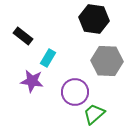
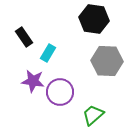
black rectangle: moved 1 px right, 1 px down; rotated 18 degrees clockwise
cyan rectangle: moved 5 px up
purple star: moved 1 px right
purple circle: moved 15 px left
green trapezoid: moved 1 px left, 1 px down
